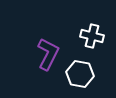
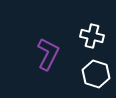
white hexagon: moved 16 px right; rotated 8 degrees clockwise
